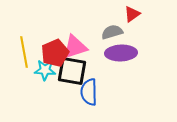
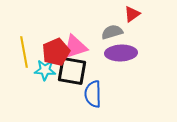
red pentagon: moved 1 px right, 1 px up
blue semicircle: moved 4 px right, 2 px down
